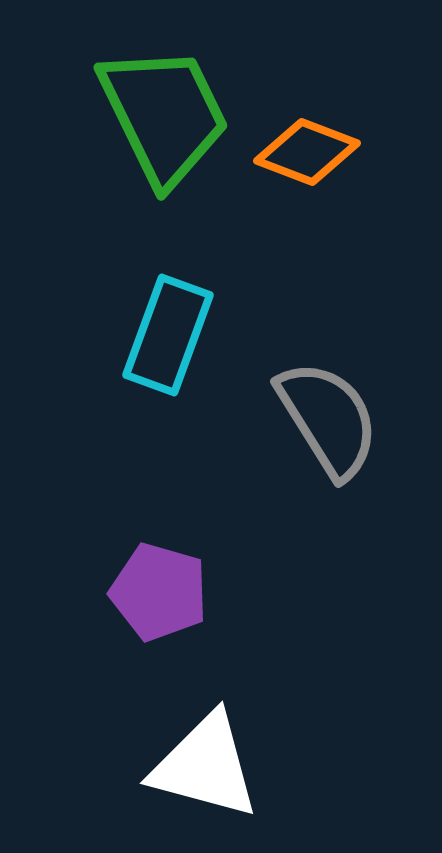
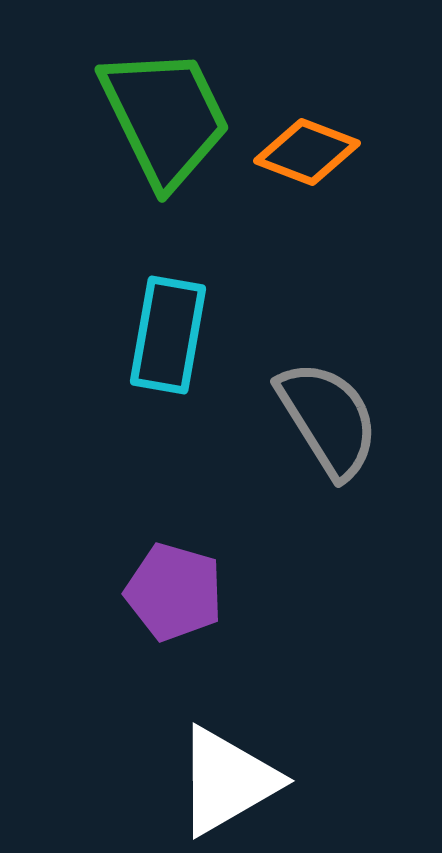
green trapezoid: moved 1 px right, 2 px down
cyan rectangle: rotated 10 degrees counterclockwise
purple pentagon: moved 15 px right
white triangle: moved 22 px right, 15 px down; rotated 45 degrees counterclockwise
